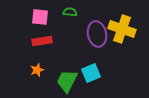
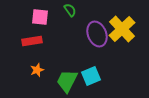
green semicircle: moved 2 px up; rotated 48 degrees clockwise
yellow cross: rotated 28 degrees clockwise
purple ellipse: rotated 10 degrees counterclockwise
red rectangle: moved 10 px left
cyan square: moved 3 px down
